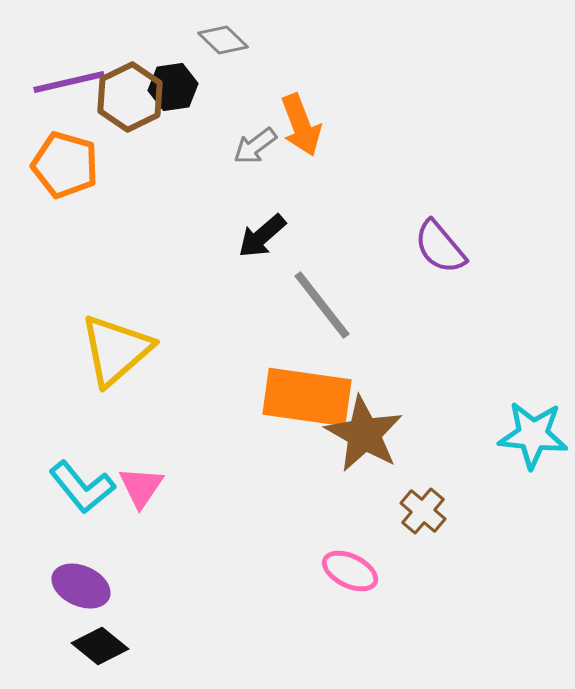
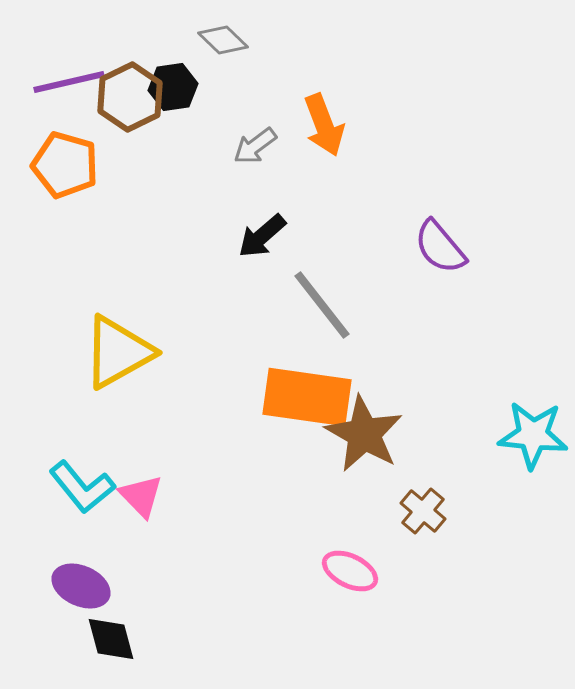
orange arrow: moved 23 px right
yellow triangle: moved 2 px right, 2 px down; rotated 12 degrees clockwise
pink triangle: moved 9 px down; rotated 18 degrees counterclockwise
black diamond: moved 11 px right, 7 px up; rotated 36 degrees clockwise
